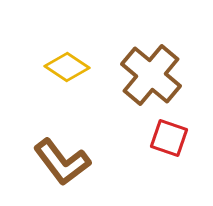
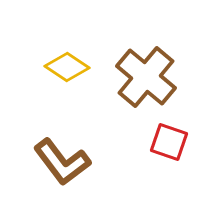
brown cross: moved 5 px left, 2 px down
red square: moved 4 px down
